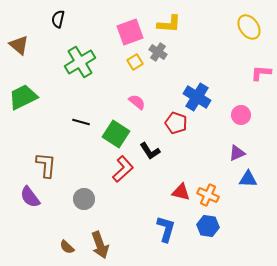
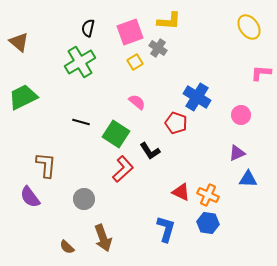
black semicircle: moved 30 px right, 9 px down
yellow L-shape: moved 3 px up
brown triangle: moved 3 px up
gray cross: moved 4 px up
red triangle: rotated 12 degrees clockwise
blue hexagon: moved 3 px up
brown arrow: moved 3 px right, 7 px up
